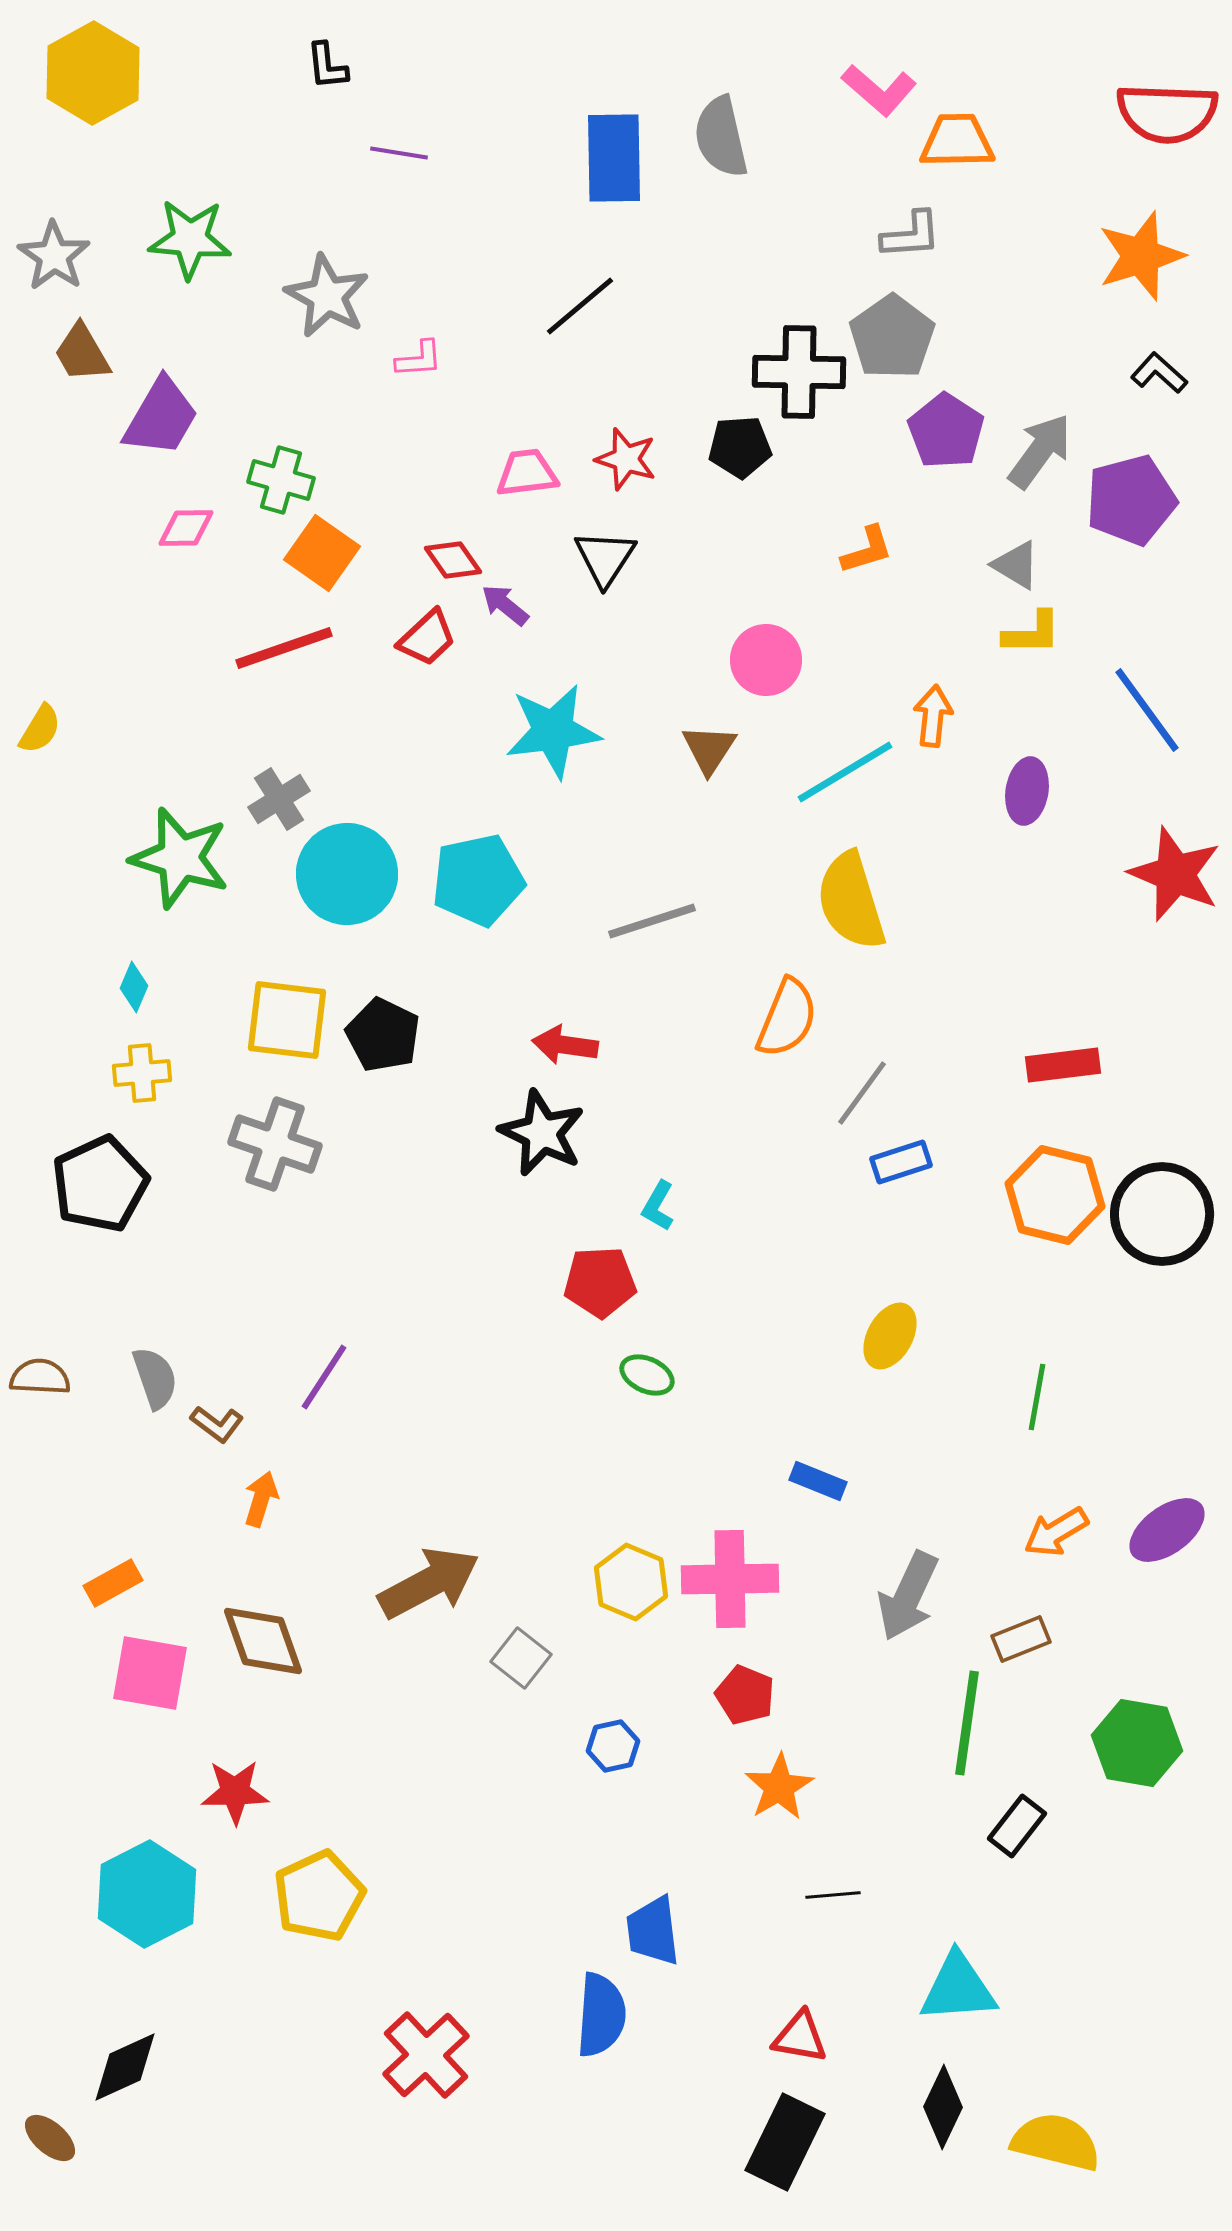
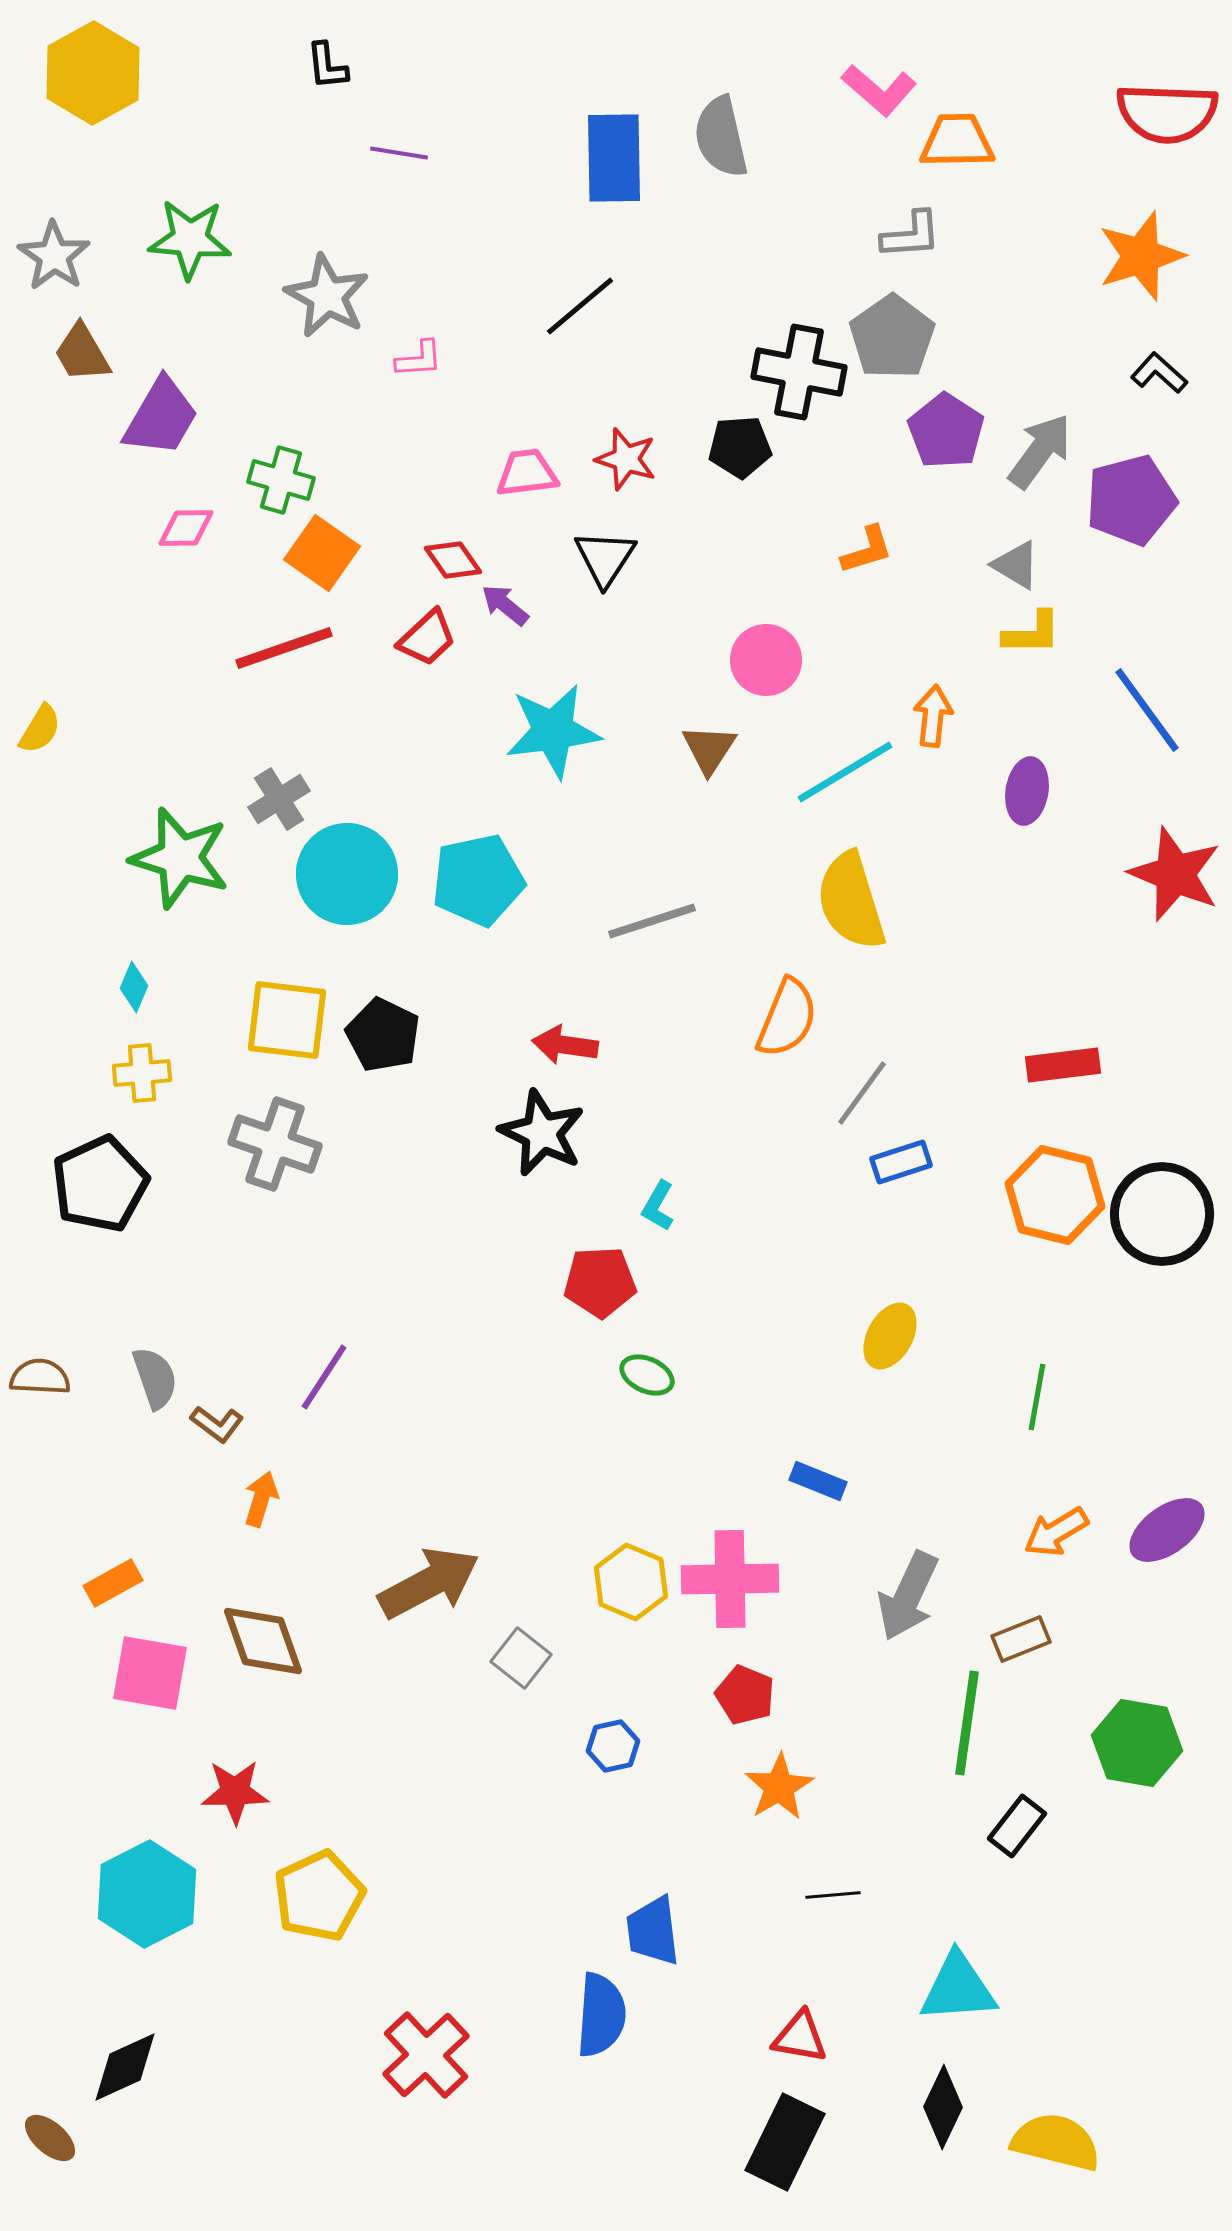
black cross at (799, 372): rotated 10 degrees clockwise
